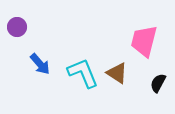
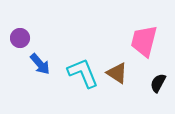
purple circle: moved 3 px right, 11 px down
